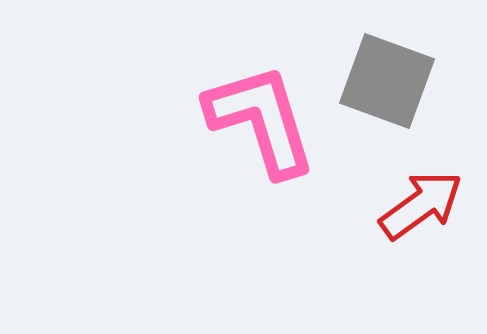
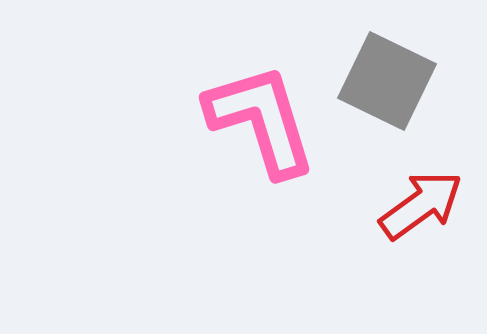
gray square: rotated 6 degrees clockwise
